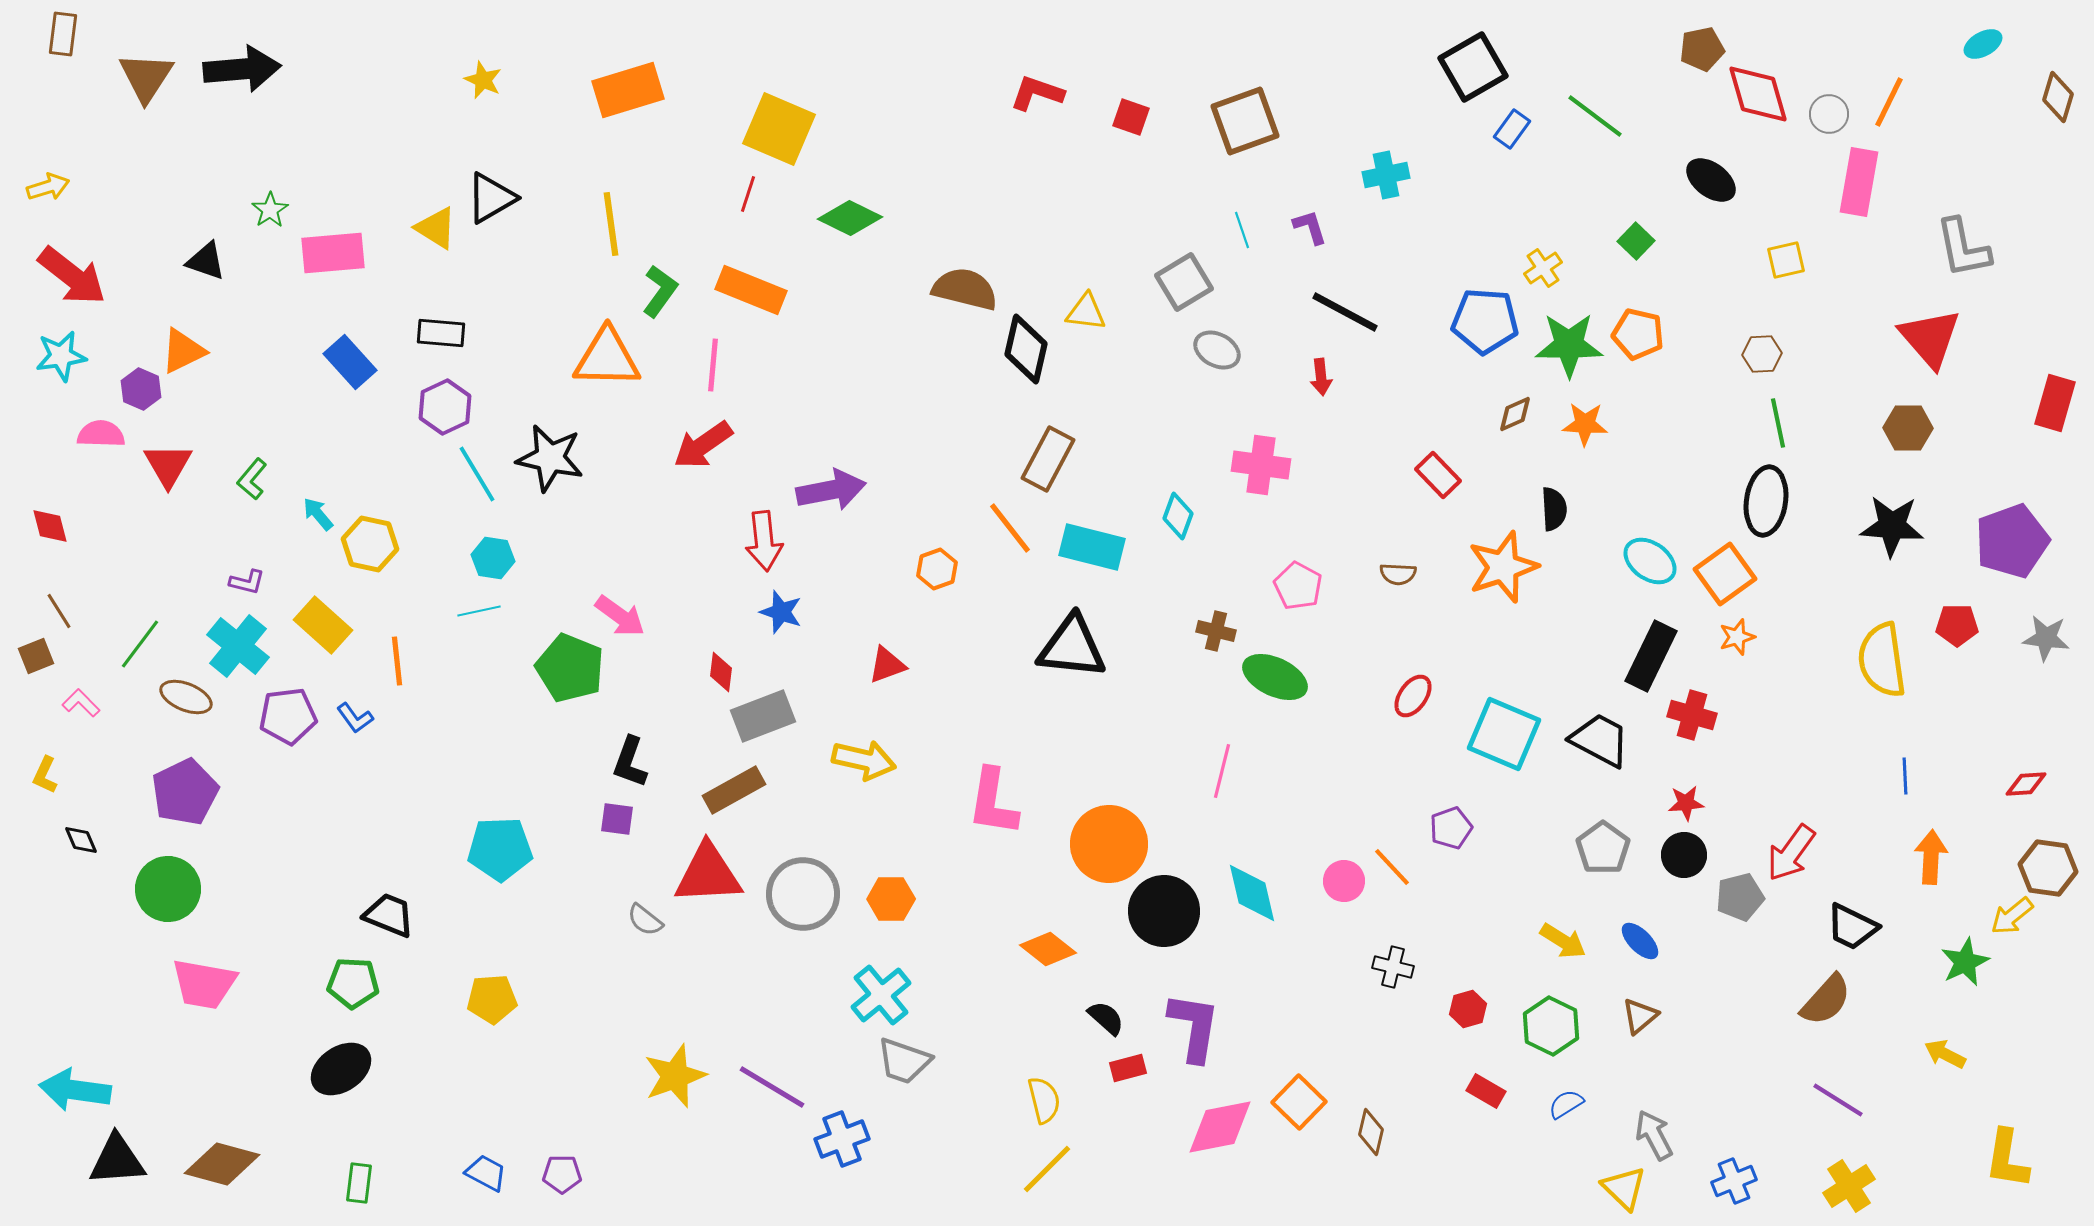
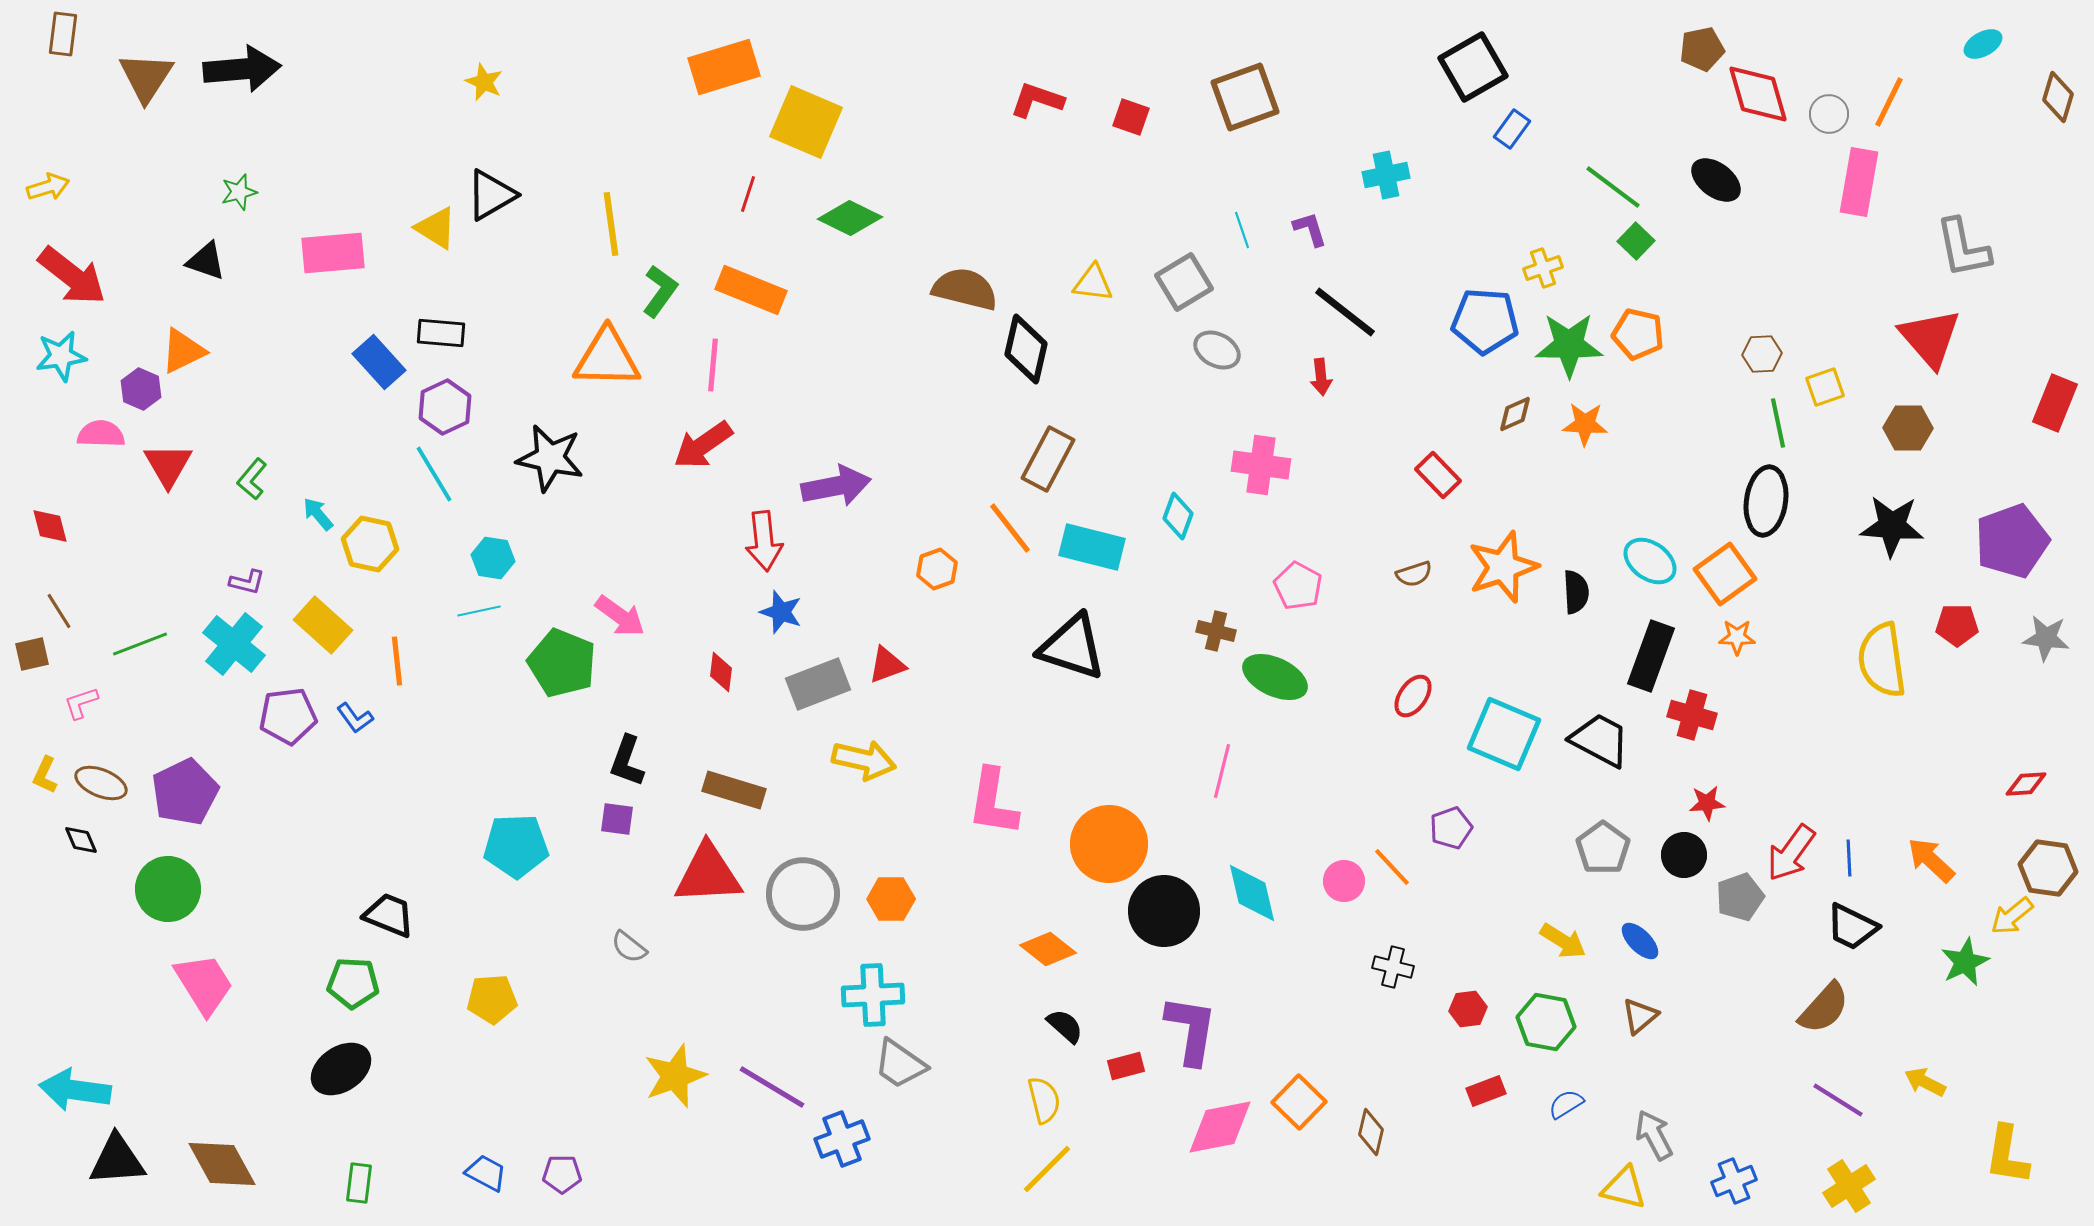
yellow star at (483, 80): moved 1 px right, 2 px down
orange rectangle at (628, 90): moved 96 px right, 23 px up
red L-shape at (1037, 93): moved 7 px down
green line at (1595, 116): moved 18 px right, 71 px down
brown square at (1245, 121): moved 24 px up
yellow square at (779, 129): moved 27 px right, 7 px up
black ellipse at (1711, 180): moved 5 px right
black triangle at (491, 198): moved 3 px up
green star at (270, 210): moved 31 px left, 18 px up; rotated 18 degrees clockwise
purple L-shape at (1310, 227): moved 2 px down
yellow square at (1786, 260): moved 39 px right, 127 px down; rotated 6 degrees counterclockwise
yellow cross at (1543, 268): rotated 15 degrees clockwise
yellow triangle at (1086, 312): moved 7 px right, 29 px up
black line at (1345, 312): rotated 10 degrees clockwise
blue rectangle at (350, 362): moved 29 px right
red rectangle at (2055, 403): rotated 6 degrees clockwise
cyan line at (477, 474): moved 43 px left
purple arrow at (831, 490): moved 5 px right, 4 px up
black semicircle at (1554, 509): moved 22 px right, 83 px down
brown semicircle at (1398, 574): moved 16 px right; rotated 21 degrees counterclockwise
orange star at (1737, 637): rotated 18 degrees clockwise
green line at (140, 644): rotated 32 degrees clockwise
cyan cross at (238, 646): moved 4 px left, 2 px up
black triangle at (1072, 647): rotated 12 degrees clockwise
brown square at (36, 656): moved 4 px left, 2 px up; rotated 9 degrees clockwise
black rectangle at (1651, 656): rotated 6 degrees counterclockwise
green pentagon at (570, 668): moved 8 px left, 5 px up
brown ellipse at (186, 697): moved 85 px left, 86 px down
pink L-shape at (81, 703): rotated 63 degrees counterclockwise
gray rectangle at (763, 716): moved 55 px right, 32 px up
black L-shape at (630, 762): moved 3 px left, 1 px up
blue line at (1905, 776): moved 56 px left, 82 px down
brown rectangle at (734, 790): rotated 46 degrees clockwise
red star at (1686, 803): moved 21 px right
cyan pentagon at (500, 849): moved 16 px right, 3 px up
orange arrow at (1931, 857): moved 3 px down; rotated 50 degrees counterclockwise
gray pentagon at (1740, 897): rotated 6 degrees counterclockwise
gray semicircle at (645, 920): moved 16 px left, 27 px down
pink trapezoid at (204, 984): rotated 132 degrees counterclockwise
cyan cross at (881, 995): moved 8 px left; rotated 36 degrees clockwise
brown semicircle at (1826, 1000): moved 2 px left, 8 px down
red hexagon at (1468, 1009): rotated 9 degrees clockwise
black semicircle at (1106, 1018): moved 41 px left, 8 px down
green hexagon at (1551, 1026): moved 5 px left, 4 px up; rotated 16 degrees counterclockwise
purple L-shape at (1194, 1027): moved 3 px left, 3 px down
yellow arrow at (1945, 1054): moved 20 px left, 28 px down
gray trapezoid at (904, 1061): moved 4 px left, 3 px down; rotated 16 degrees clockwise
red rectangle at (1128, 1068): moved 2 px left, 2 px up
red rectangle at (1486, 1091): rotated 51 degrees counterclockwise
yellow L-shape at (2007, 1159): moved 4 px up
brown diamond at (222, 1164): rotated 46 degrees clockwise
yellow triangle at (1624, 1188): rotated 30 degrees counterclockwise
